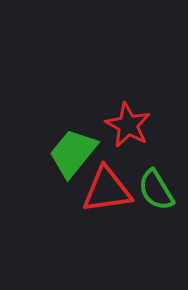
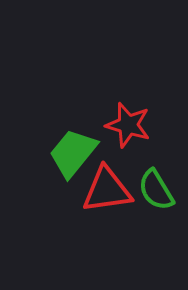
red star: rotated 12 degrees counterclockwise
